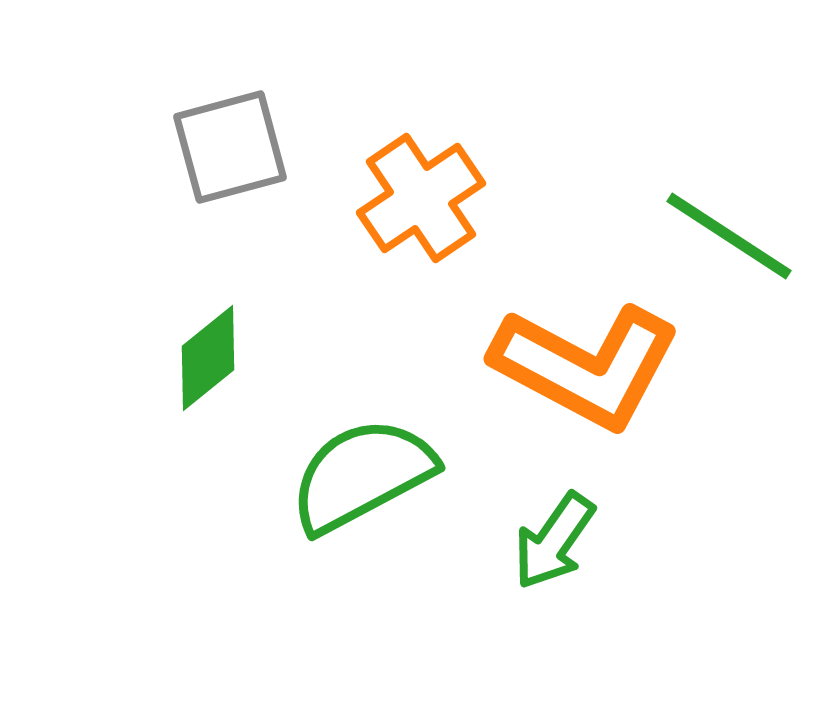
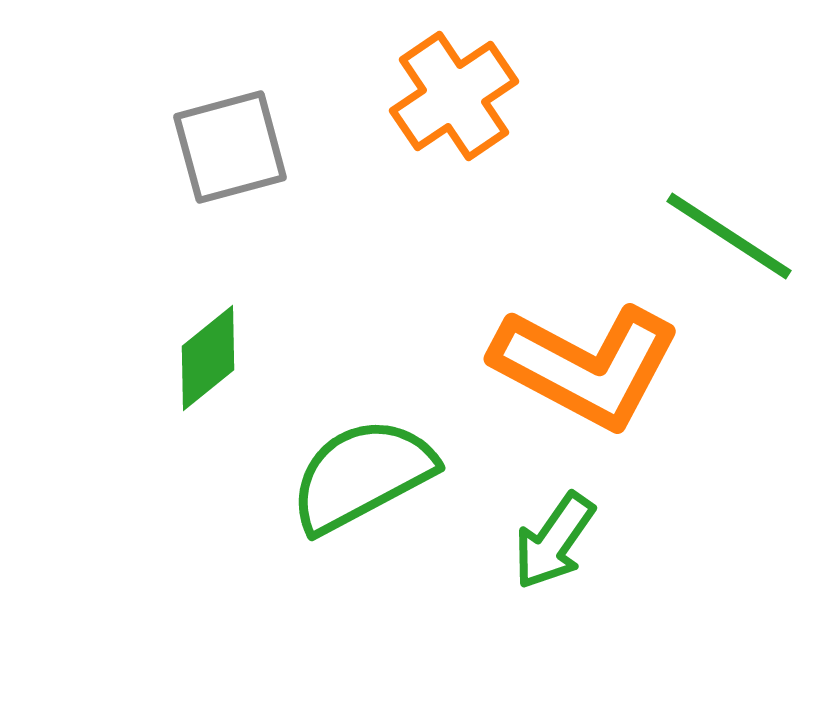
orange cross: moved 33 px right, 102 px up
